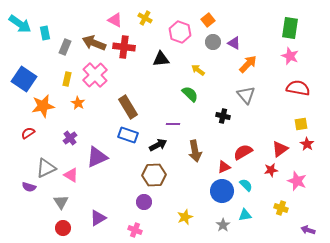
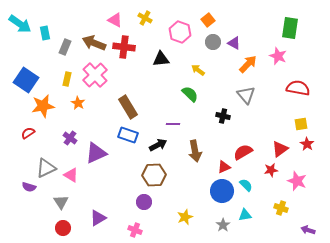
pink star at (290, 56): moved 12 px left
blue square at (24, 79): moved 2 px right, 1 px down
purple cross at (70, 138): rotated 16 degrees counterclockwise
purple triangle at (97, 157): moved 1 px left, 4 px up
